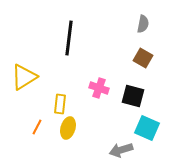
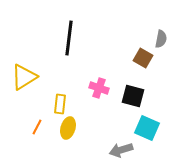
gray semicircle: moved 18 px right, 15 px down
